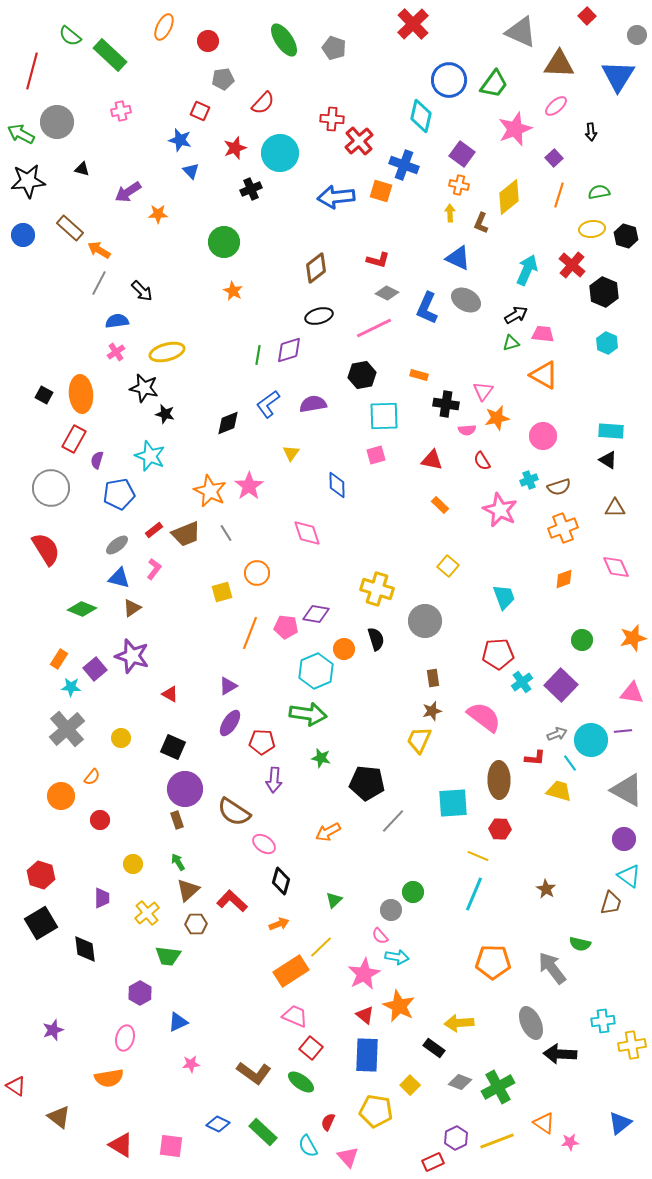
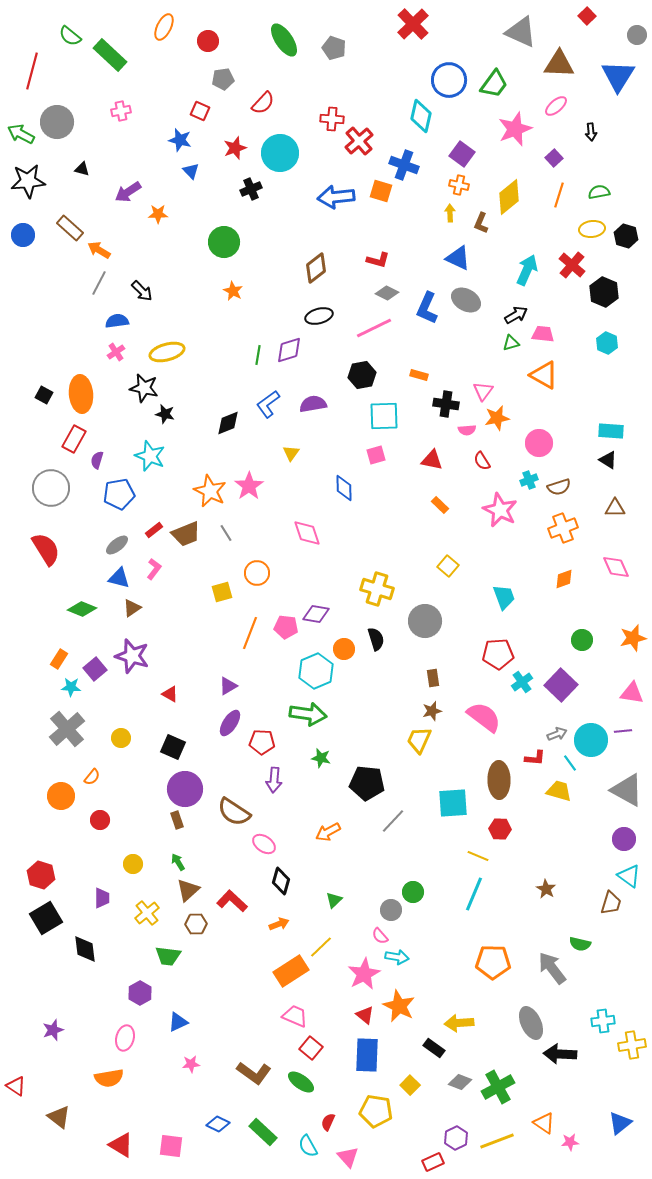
pink circle at (543, 436): moved 4 px left, 7 px down
blue diamond at (337, 485): moved 7 px right, 3 px down
black square at (41, 923): moved 5 px right, 5 px up
